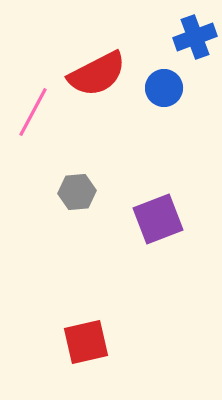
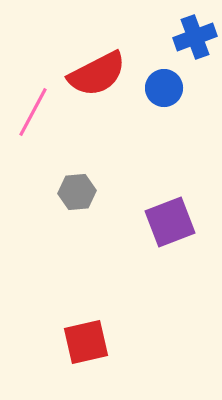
purple square: moved 12 px right, 3 px down
